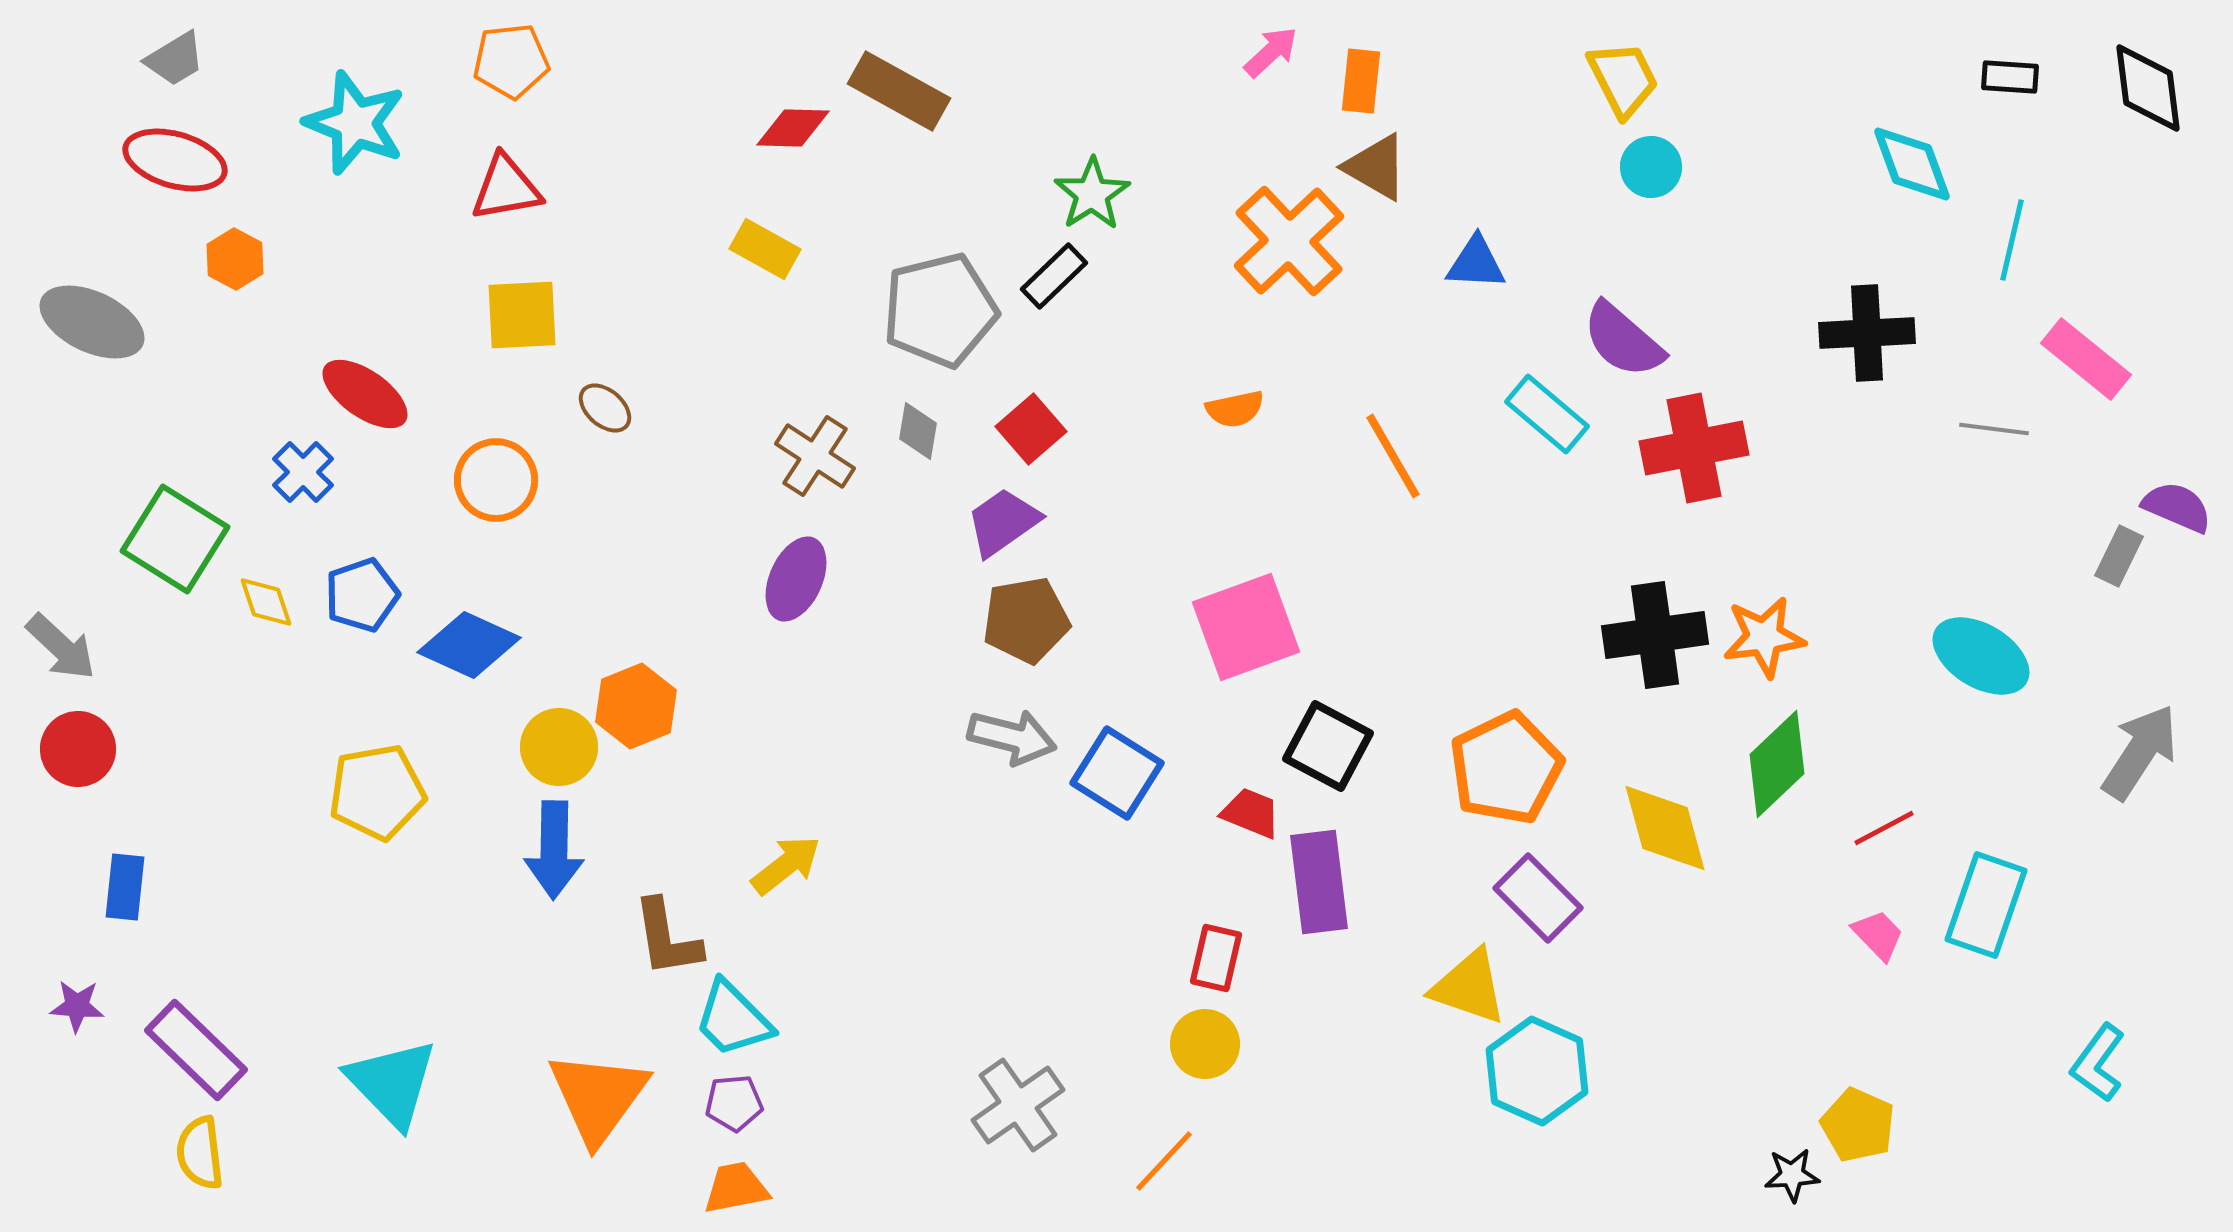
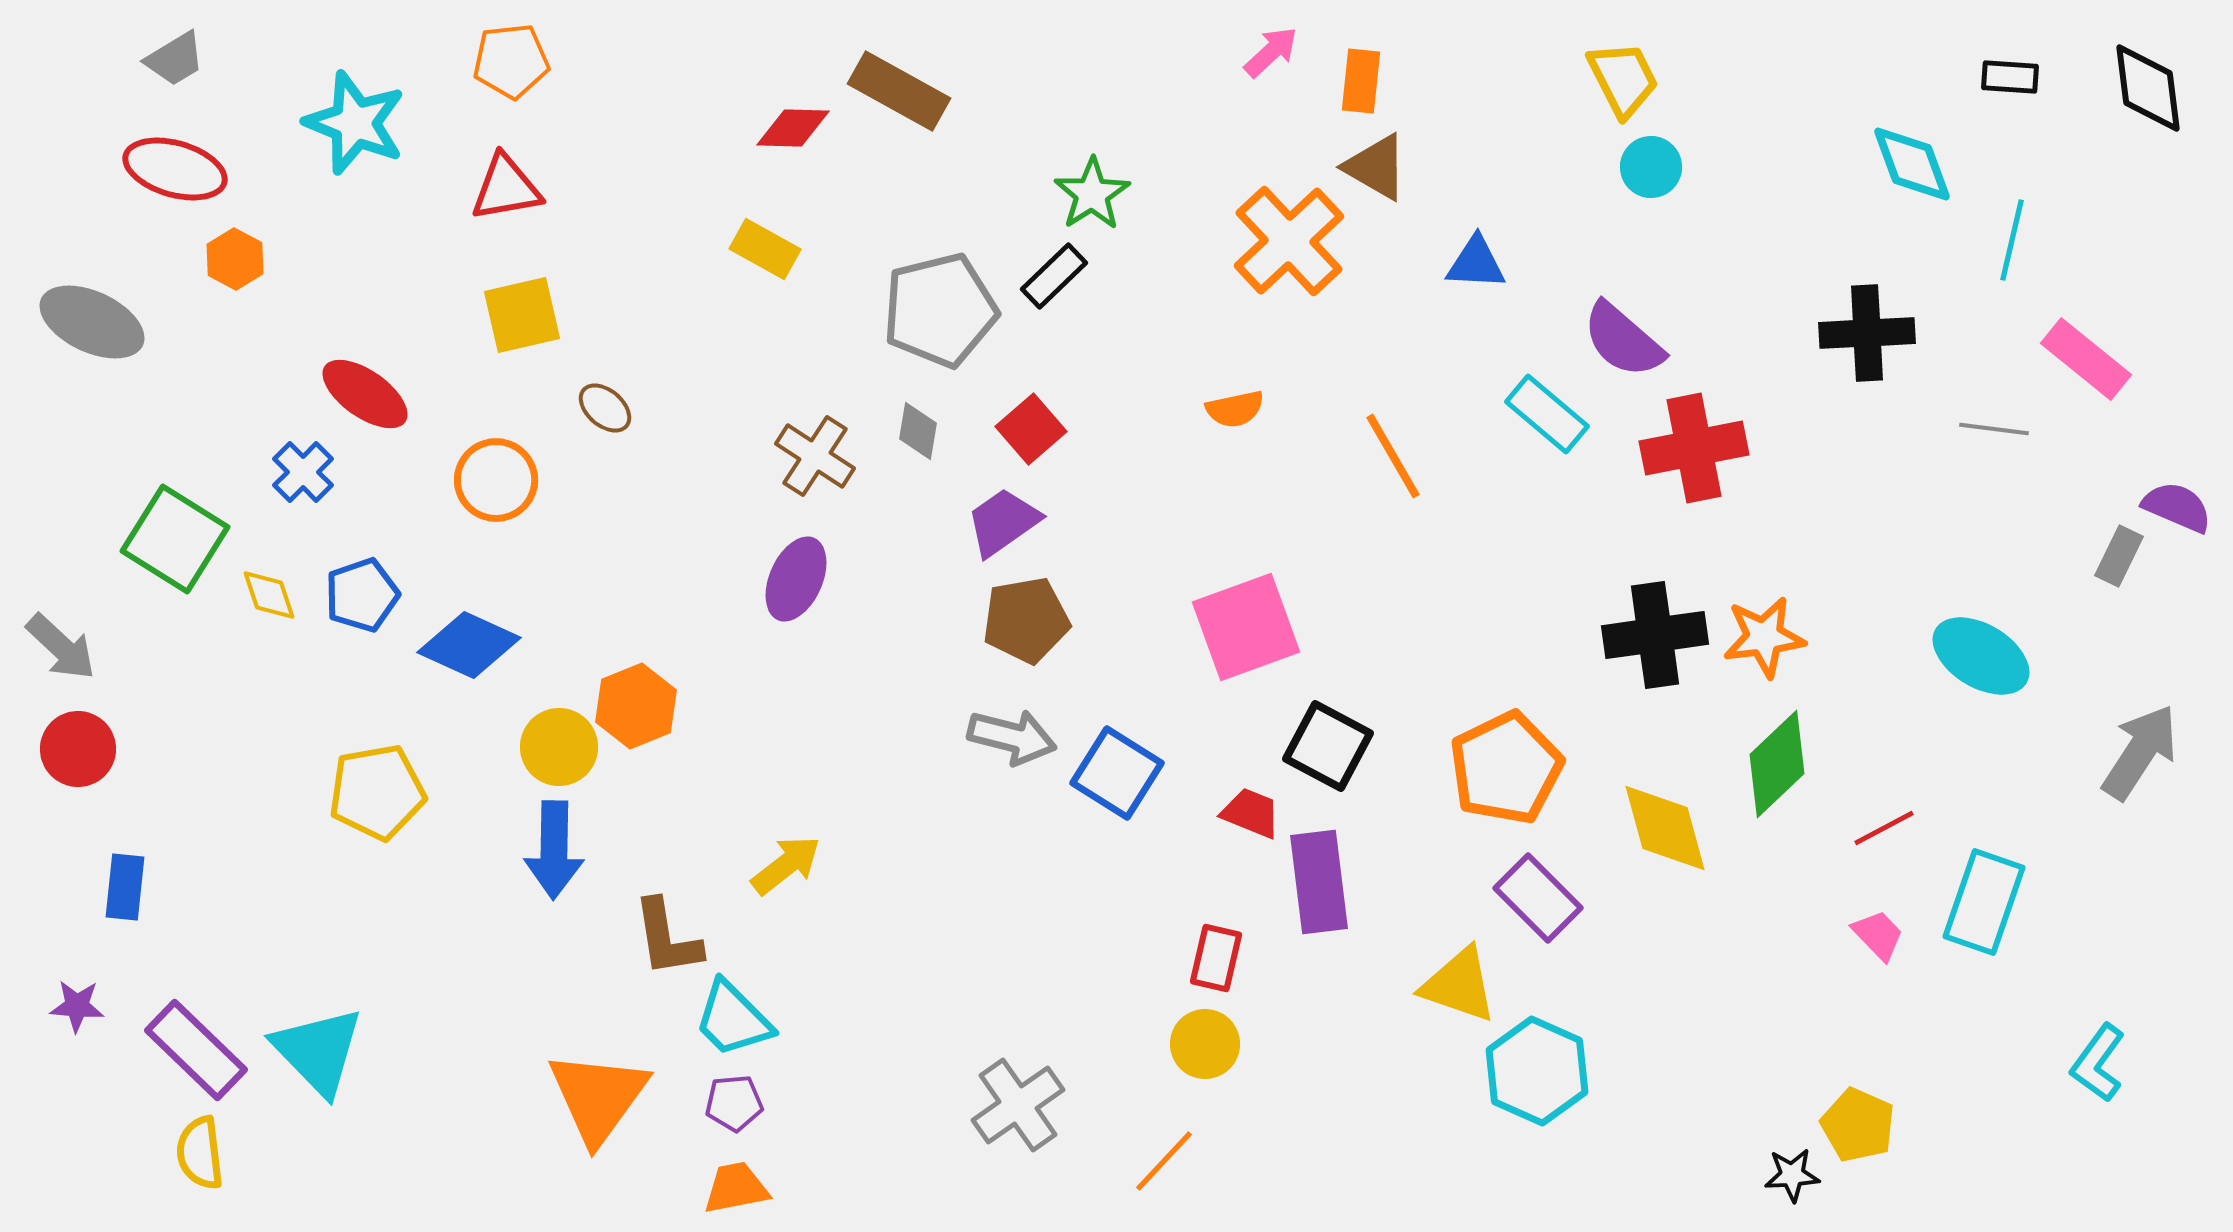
red ellipse at (175, 160): moved 9 px down
yellow square at (522, 315): rotated 10 degrees counterclockwise
yellow diamond at (266, 602): moved 3 px right, 7 px up
cyan rectangle at (1986, 905): moved 2 px left, 3 px up
yellow triangle at (1469, 987): moved 10 px left, 2 px up
cyan triangle at (392, 1083): moved 74 px left, 32 px up
